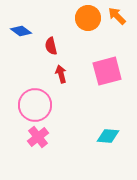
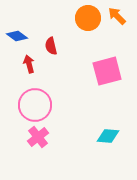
blue diamond: moved 4 px left, 5 px down
red arrow: moved 32 px left, 10 px up
